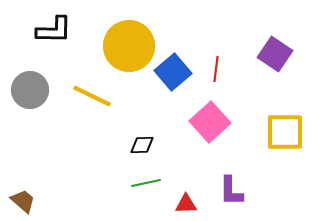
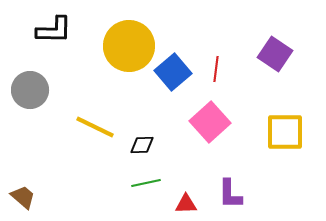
yellow line: moved 3 px right, 31 px down
purple L-shape: moved 1 px left, 3 px down
brown trapezoid: moved 4 px up
